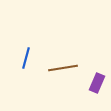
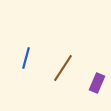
brown line: rotated 48 degrees counterclockwise
